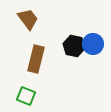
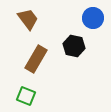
blue circle: moved 26 px up
brown rectangle: rotated 16 degrees clockwise
